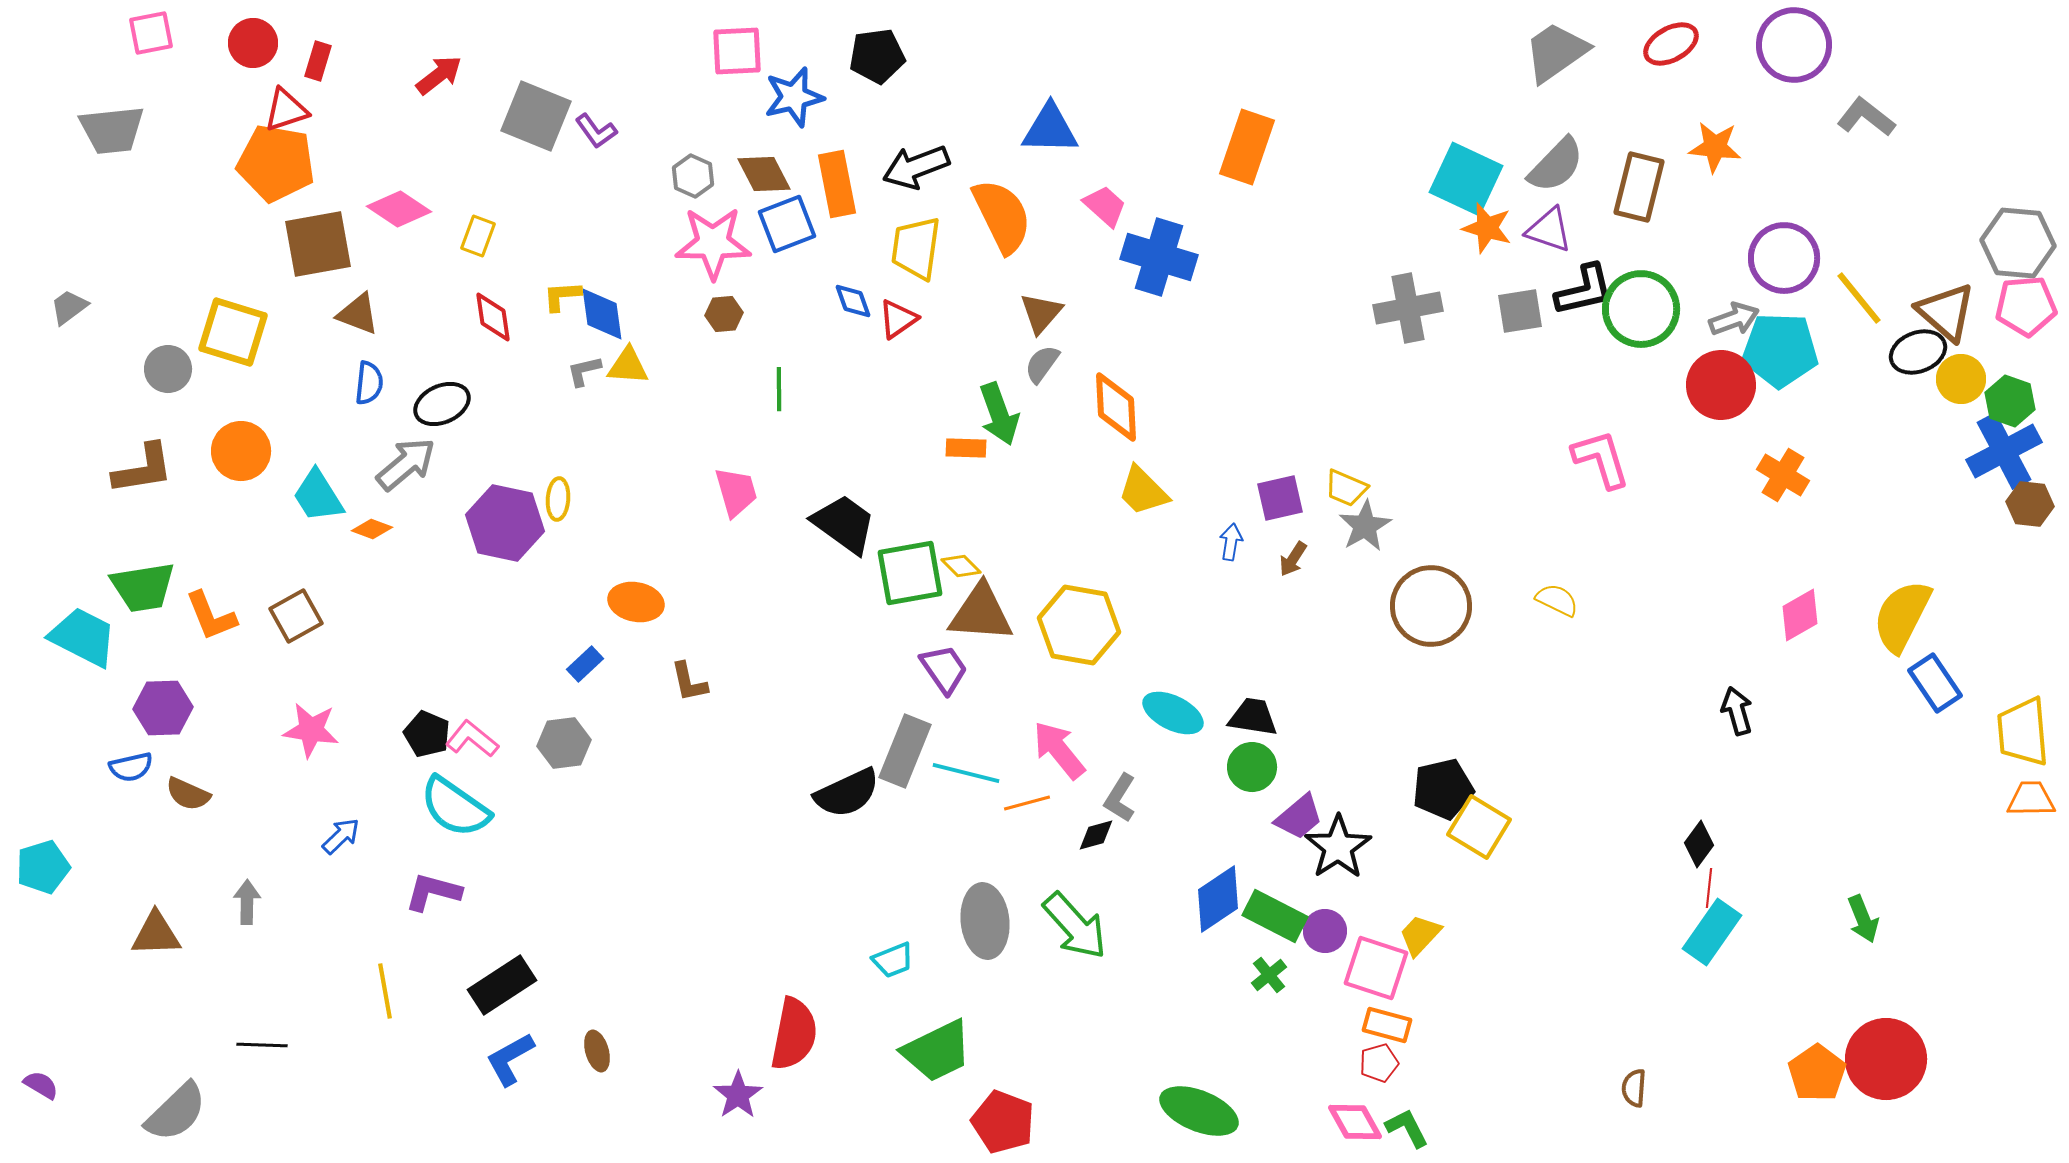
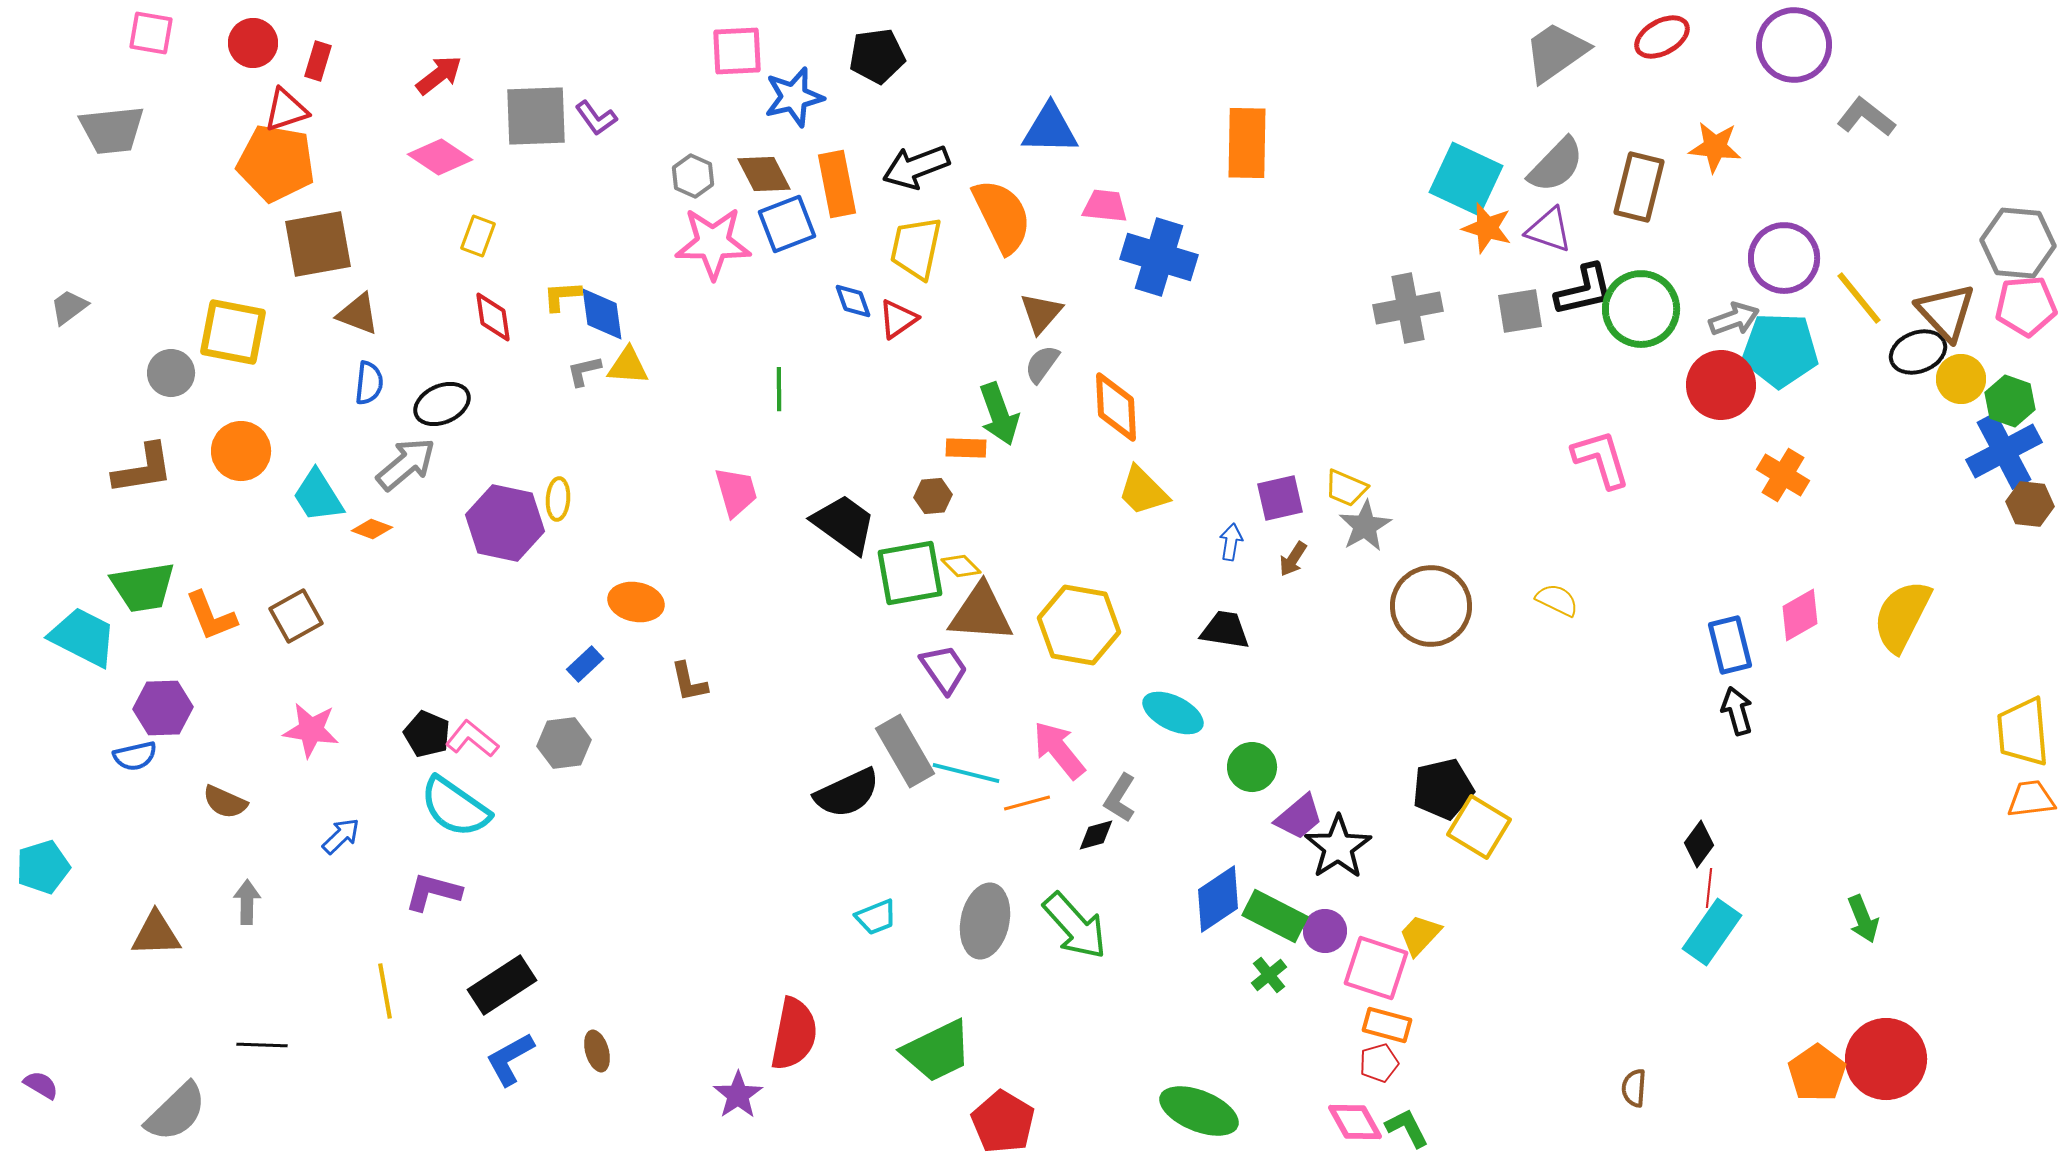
pink square at (151, 33): rotated 21 degrees clockwise
red ellipse at (1671, 44): moved 9 px left, 7 px up
gray square at (536, 116): rotated 24 degrees counterclockwise
purple L-shape at (596, 131): moved 13 px up
orange rectangle at (1247, 147): moved 4 px up; rotated 18 degrees counterclockwise
pink trapezoid at (1105, 206): rotated 36 degrees counterclockwise
pink diamond at (399, 209): moved 41 px right, 52 px up
yellow trapezoid at (916, 248): rotated 4 degrees clockwise
brown triangle at (1946, 312): rotated 6 degrees clockwise
brown hexagon at (724, 314): moved 209 px right, 182 px down
yellow square at (233, 332): rotated 6 degrees counterclockwise
gray circle at (168, 369): moved 3 px right, 4 px down
blue rectangle at (1935, 683): moved 205 px left, 38 px up; rotated 20 degrees clockwise
black trapezoid at (1253, 717): moved 28 px left, 87 px up
gray rectangle at (905, 751): rotated 52 degrees counterclockwise
blue semicircle at (131, 767): moved 4 px right, 11 px up
brown semicircle at (188, 794): moved 37 px right, 8 px down
orange trapezoid at (2031, 799): rotated 6 degrees counterclockwise
gray ellipse at (985, 921): rotated 18 degrees clockwise
cyan trapezoid at (893, 960): moved 17 px left, 43 px up
red pentagon at (1003, 1122): rotated 10 degrees clockwise
